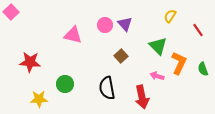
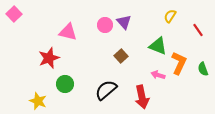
pink square: moved 3 px right, 2 px down
purple triangle: moved 1 px left, 2 px up
pink triangle: moved 5 px left, 3 px up
green triangle: rotated 24 degrees counterclockwise
red star: moved 19 px right, 4 px up; rotated 25 degrees counterclockwise
pink arrow: moved 1 px right, 1 px up
black semicircle: moved 1 px left, 2 px down; rotated 60 degrees clockwise
yellow star: moved 1 px left, 2 px down; rotated 24 degrees clockwise
